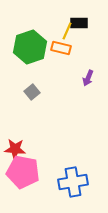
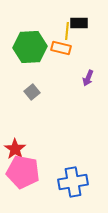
yellow line: rotated 18 degrees counterclockwise
green hexagon: rotated 16 degrees clockwise
red star: rotated 30 degrees clockwise
